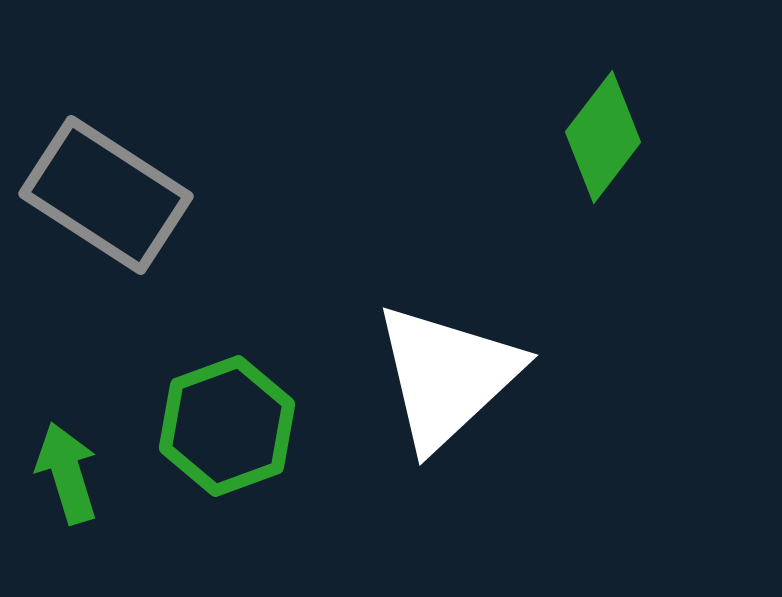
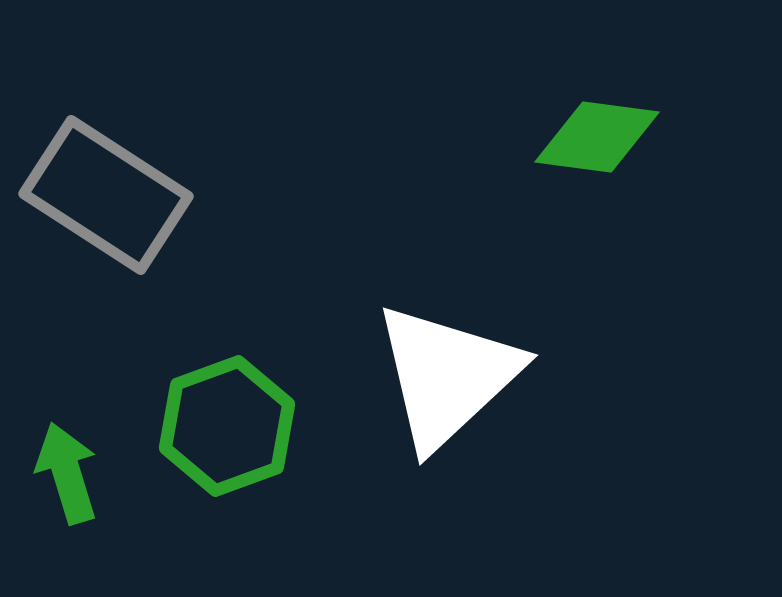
green diamond: moved 6 px left; rotated 60 degrees clockwise
